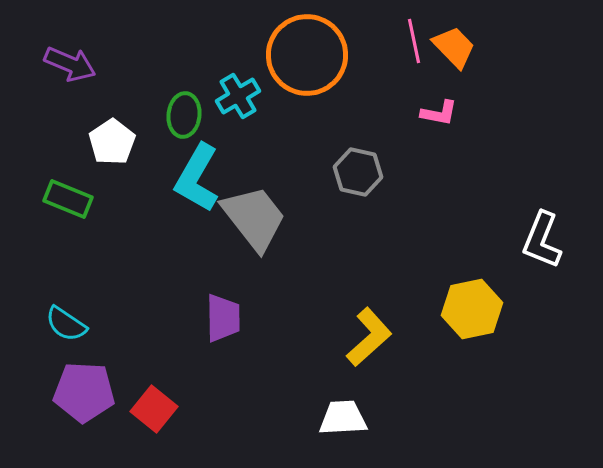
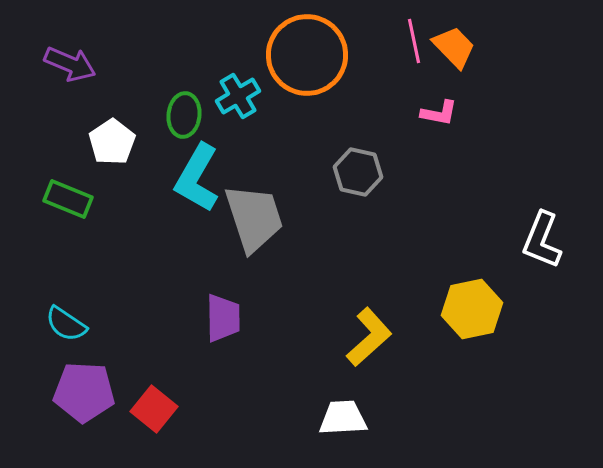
gray trapezoid: rotated 20 degrees clockwise
